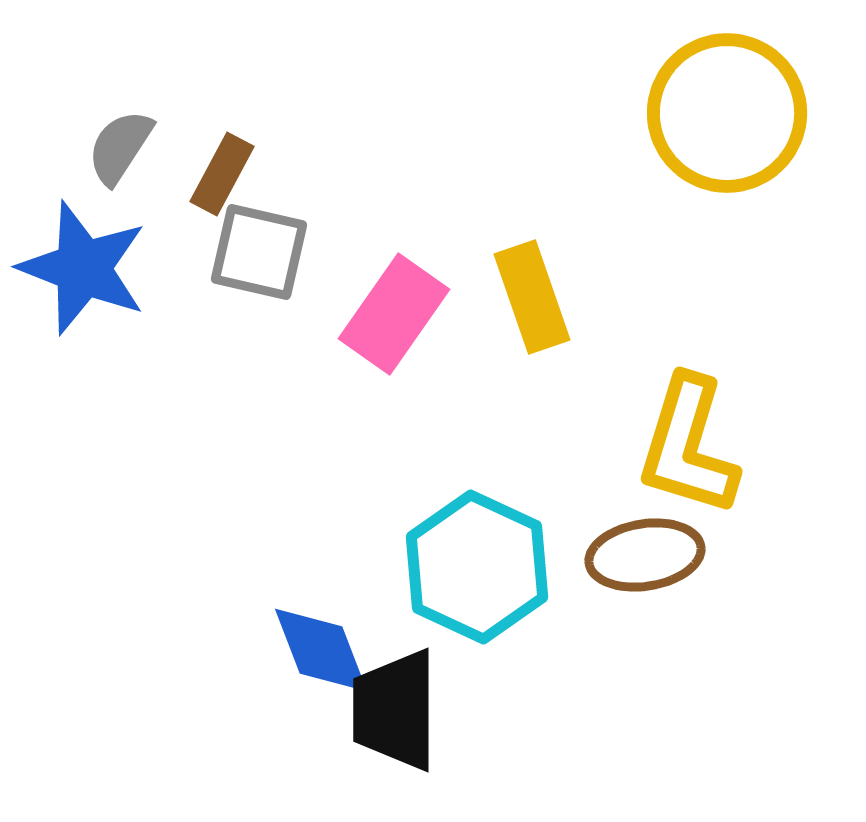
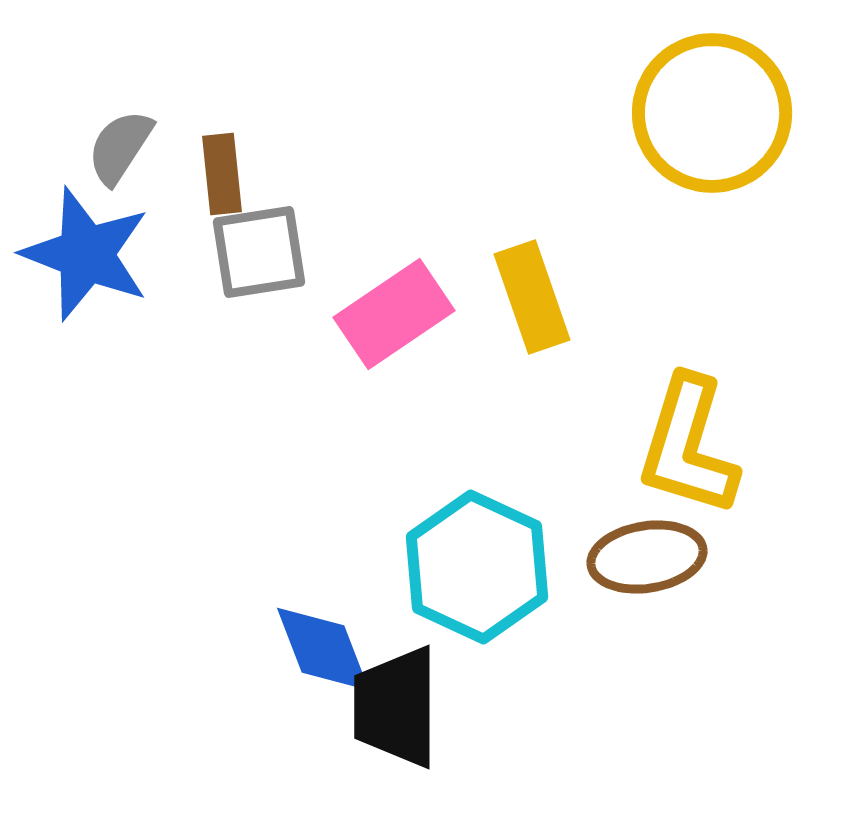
yellow circle: moved 15 px left
brown rectangle: rotated 34 degrees counterclockwise
gray square: rotated 22 degrees counterclockwise
blue star: moved 3 px right, 14 px up
pink rectangle: rotated 21 degrees clockwise
brown ellipse: moved 2 px right, 2 px down
blue diamond: moved 2 px right, 1 px up
black trapezoid: moved 1 px right, 3 px up
